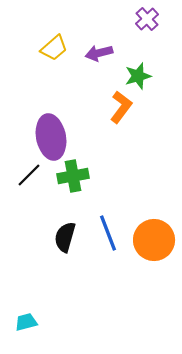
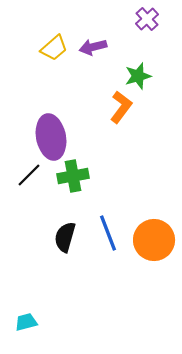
purple arrow: moved 6 px left, 6 px up
